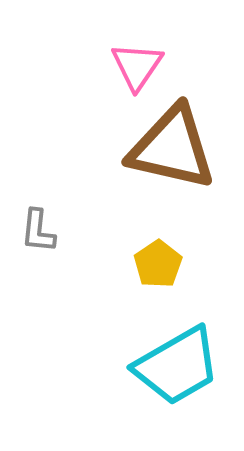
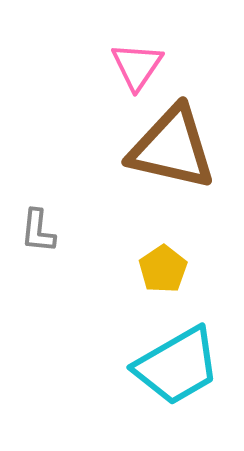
yellow pentagon: moved 5 px right, 5 px down
